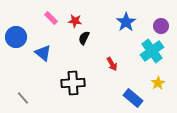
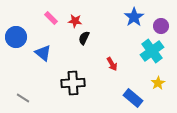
blue star: moved 8 px right, 5 px up
gray line: rotated 16 degrees counterclockwise
